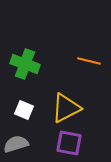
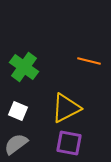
green cross: moved 1 px left, 3 px down; rotated 16 degrees clockwise
white square: moved 6 px left, 1 px down
gray semicircle: rotated 20 degrees counterclockwise
